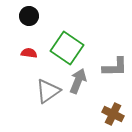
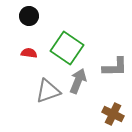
gray triangle: rotated 16 degrees clockwise
